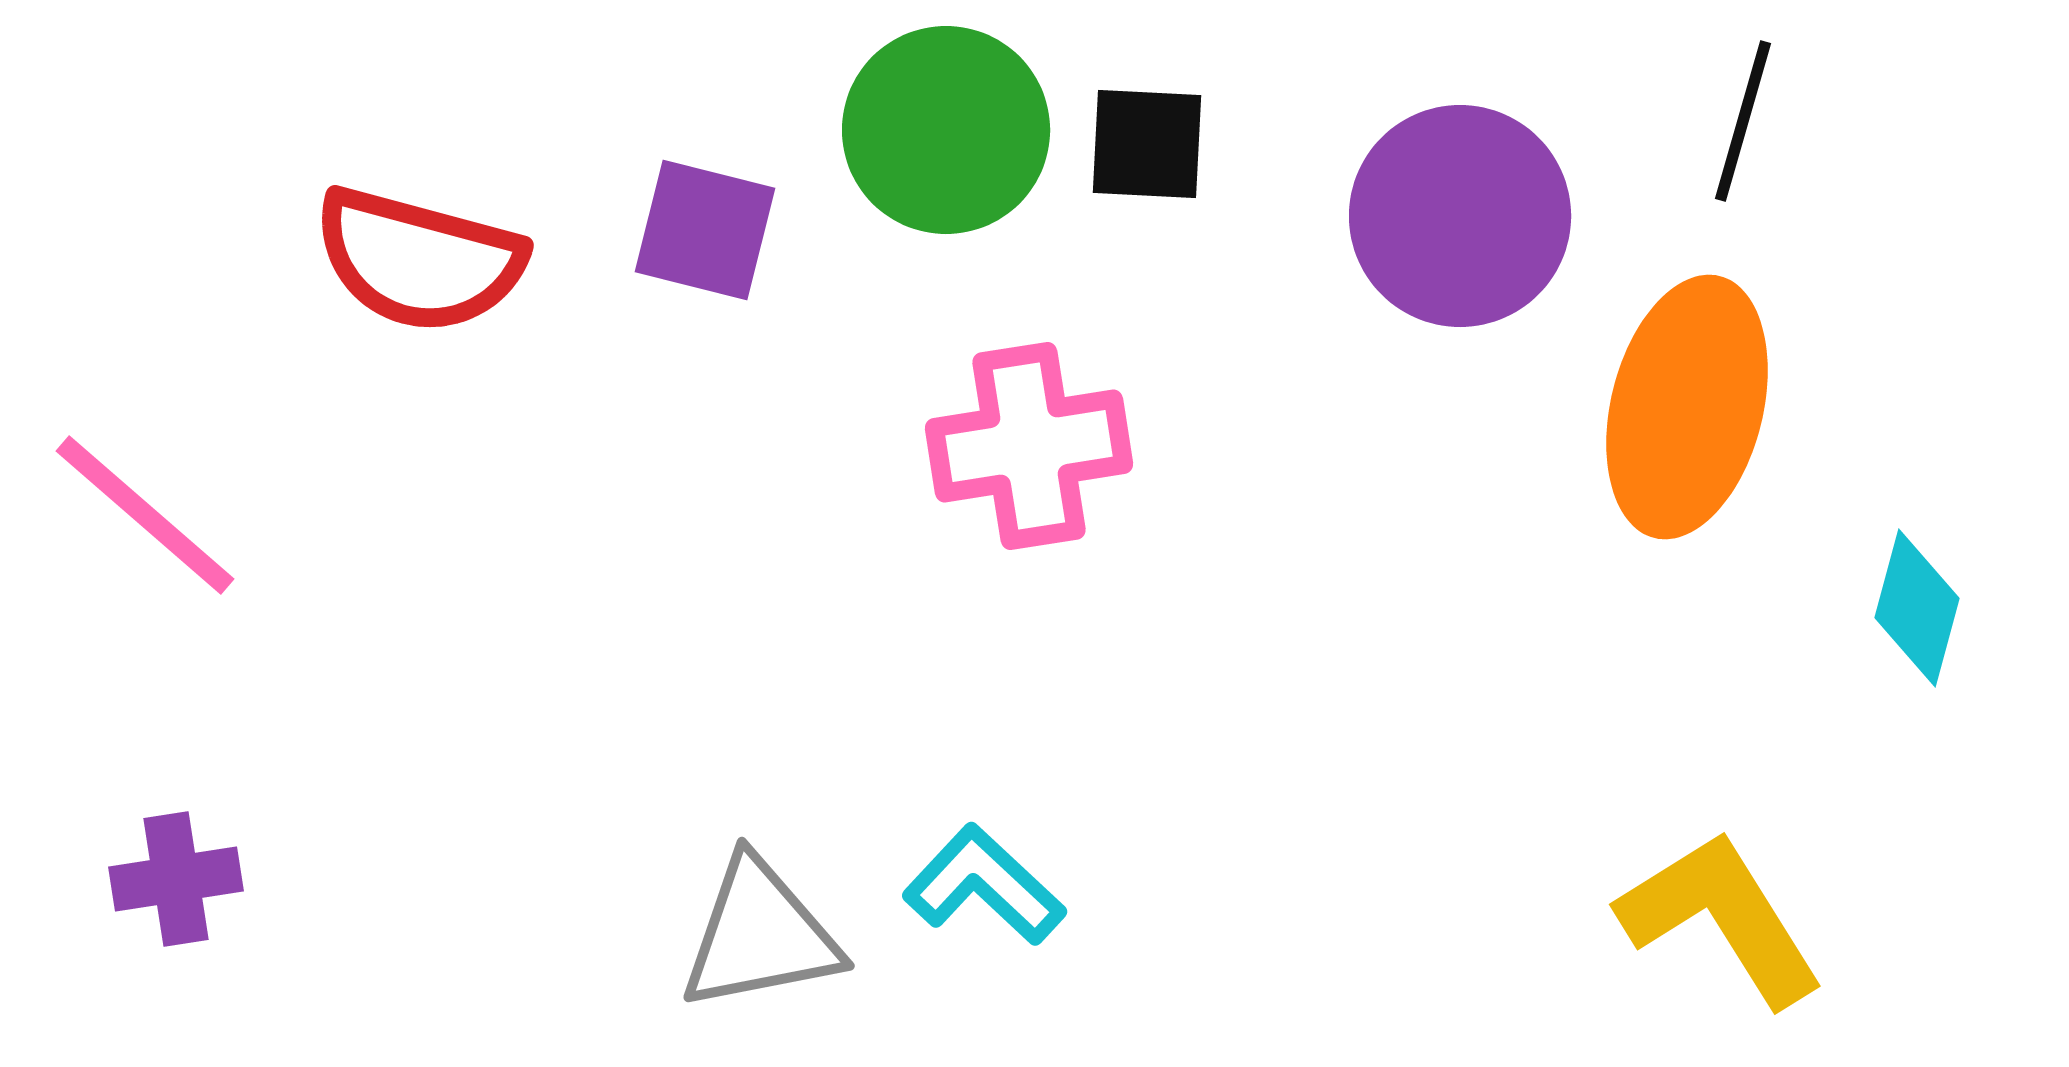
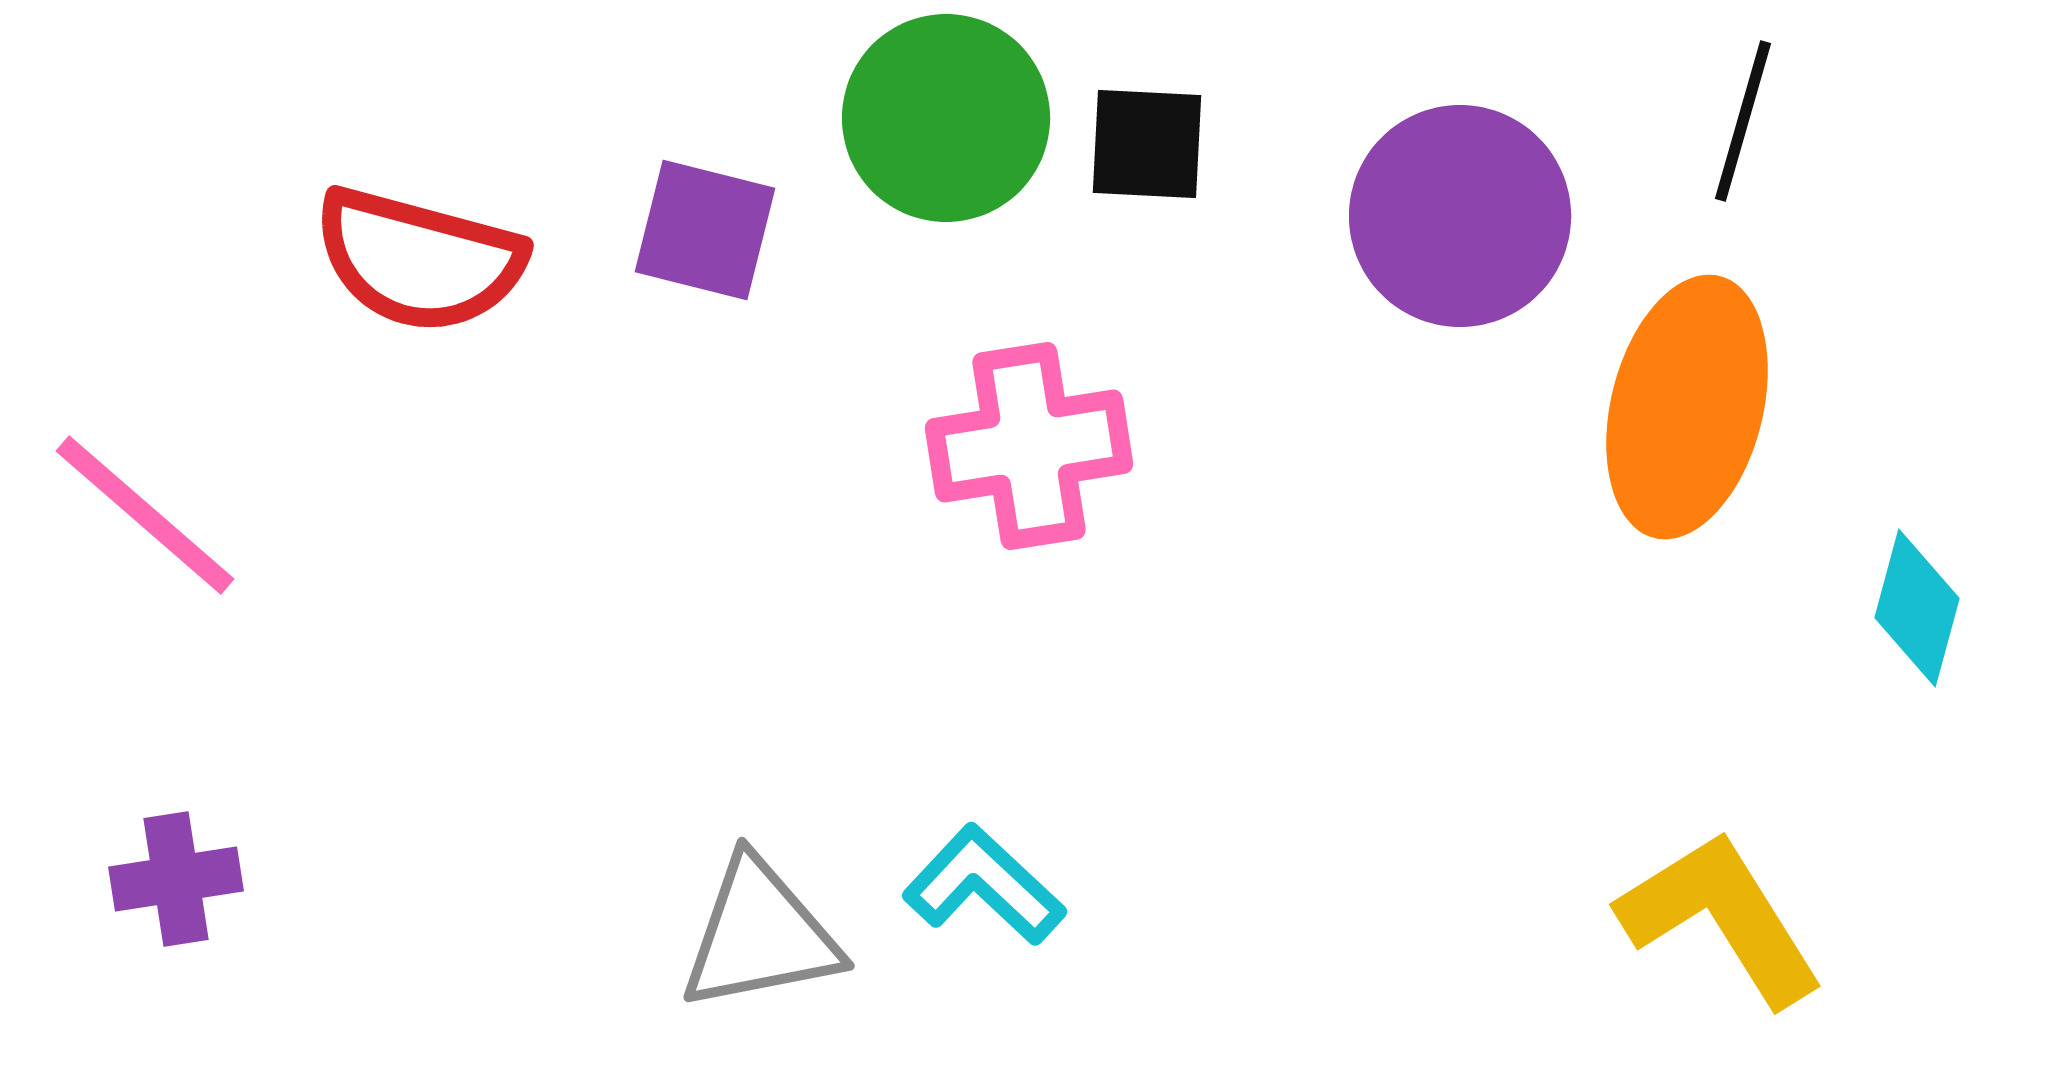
green circle: moved 12 px up
